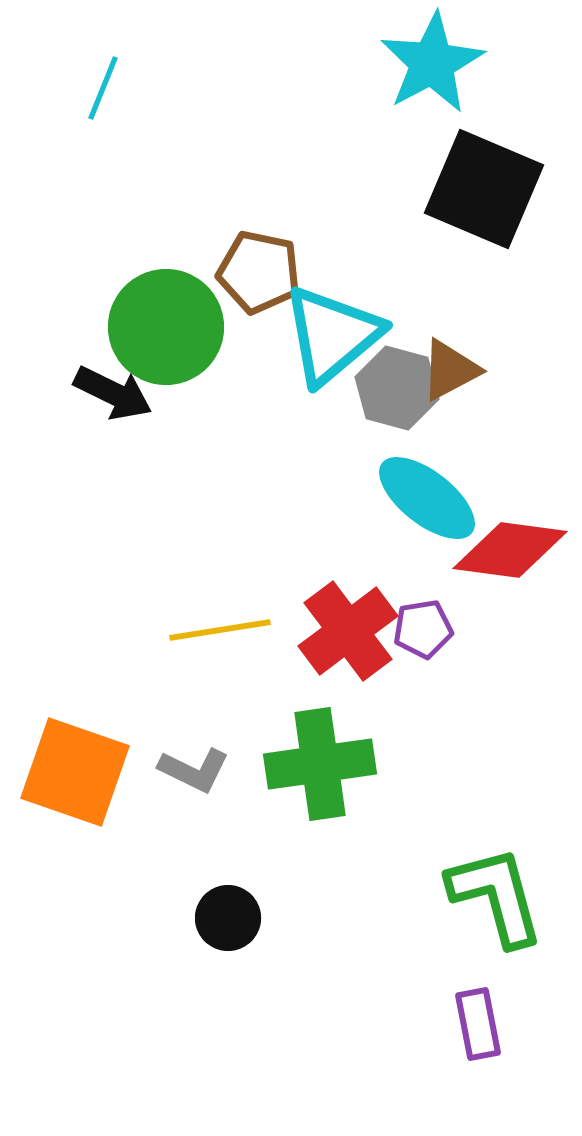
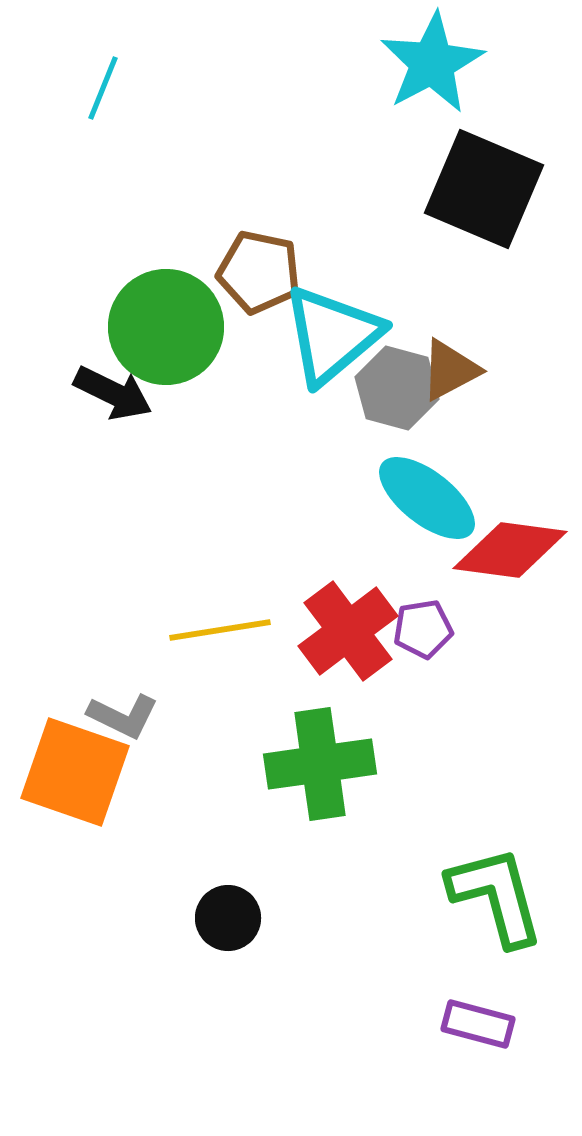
gray L-shape: moved 71 px left, 54 px up
purple rectangle: rotated 64 degrees counterclockwise
